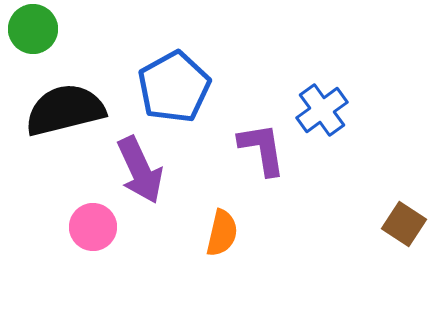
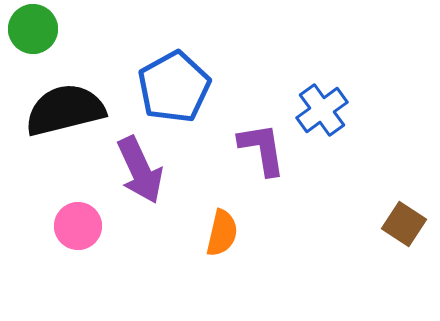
pink circle: moved 15 px left, 1 px up
